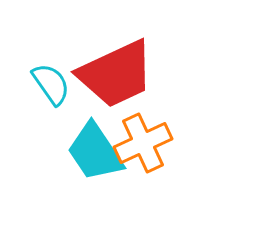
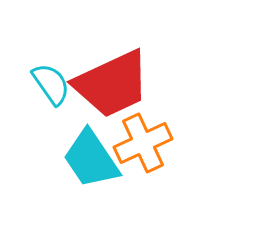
red trapezoid: moved 4 px left, 10 px down
cyan trapezoid: moved 4 px left, 7 px down
